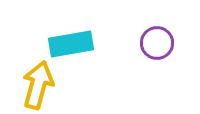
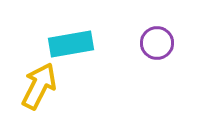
yellow arrow: moved 1 px right, 1 px down; rotated 12 degrees clockwise
